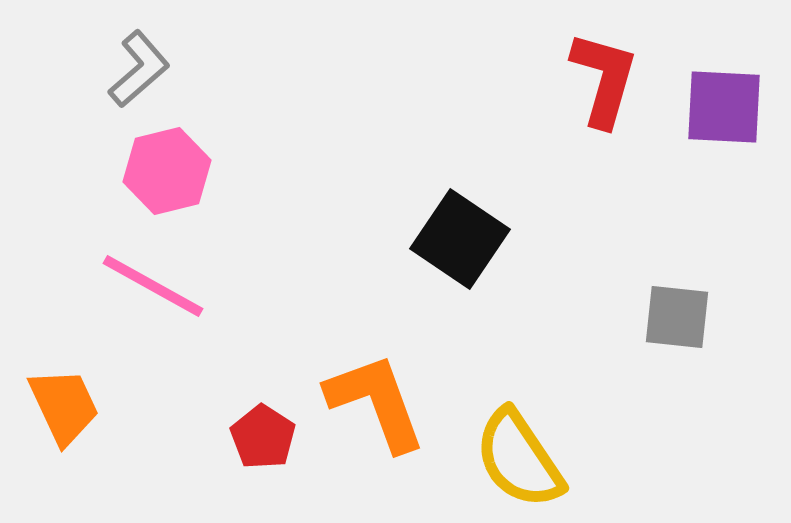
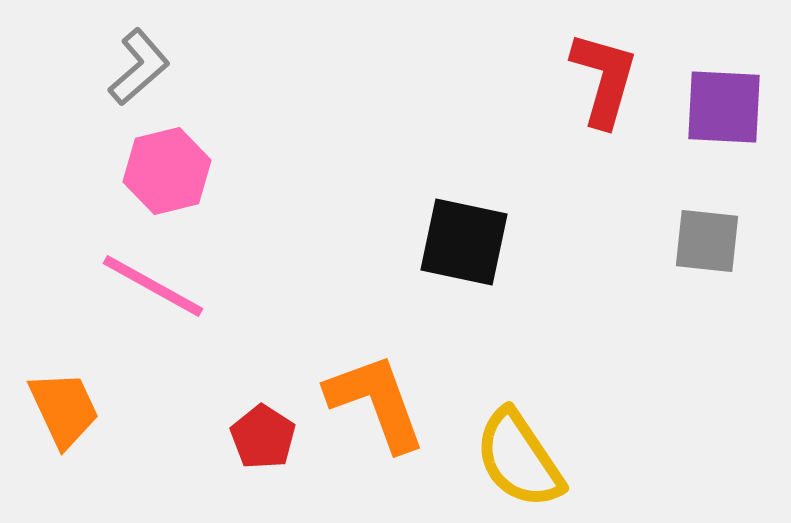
gray L-shape: moved 2 px up
black square: moved 4 px right, 3 px down; rotated 22 degrees counterclockwise
gray square: moved 30 px right, 76 px up
orange trapezoid: moved 3 px down
